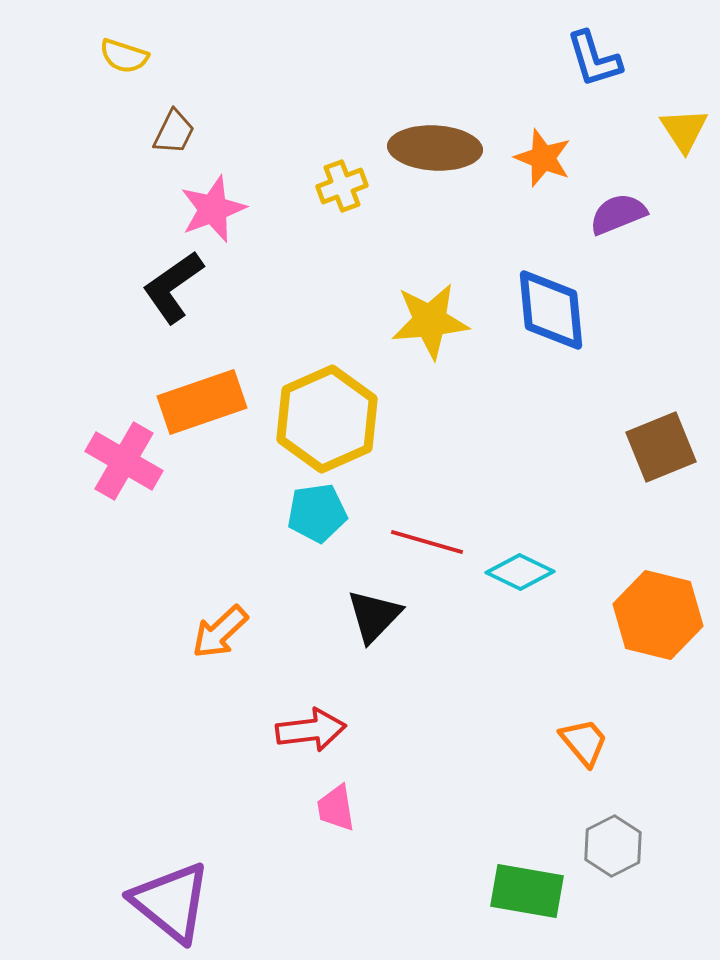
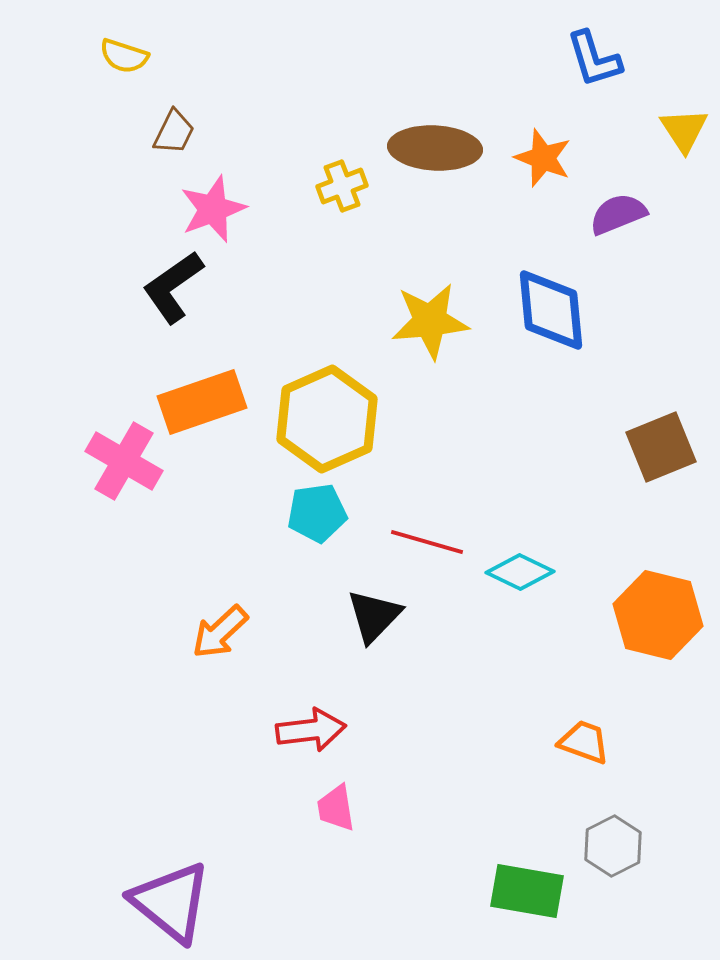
orange trapezoid: rotated 30 degrees counterclockwise
